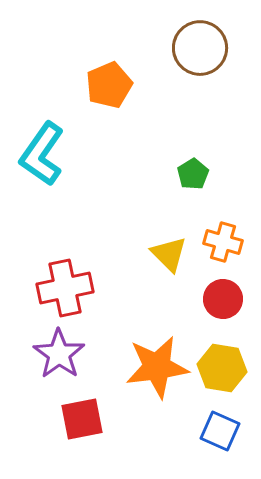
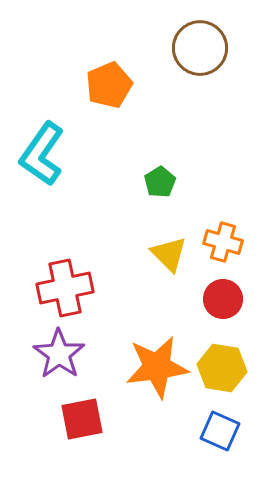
green pentagon: moved 33 px left, 8 px down
